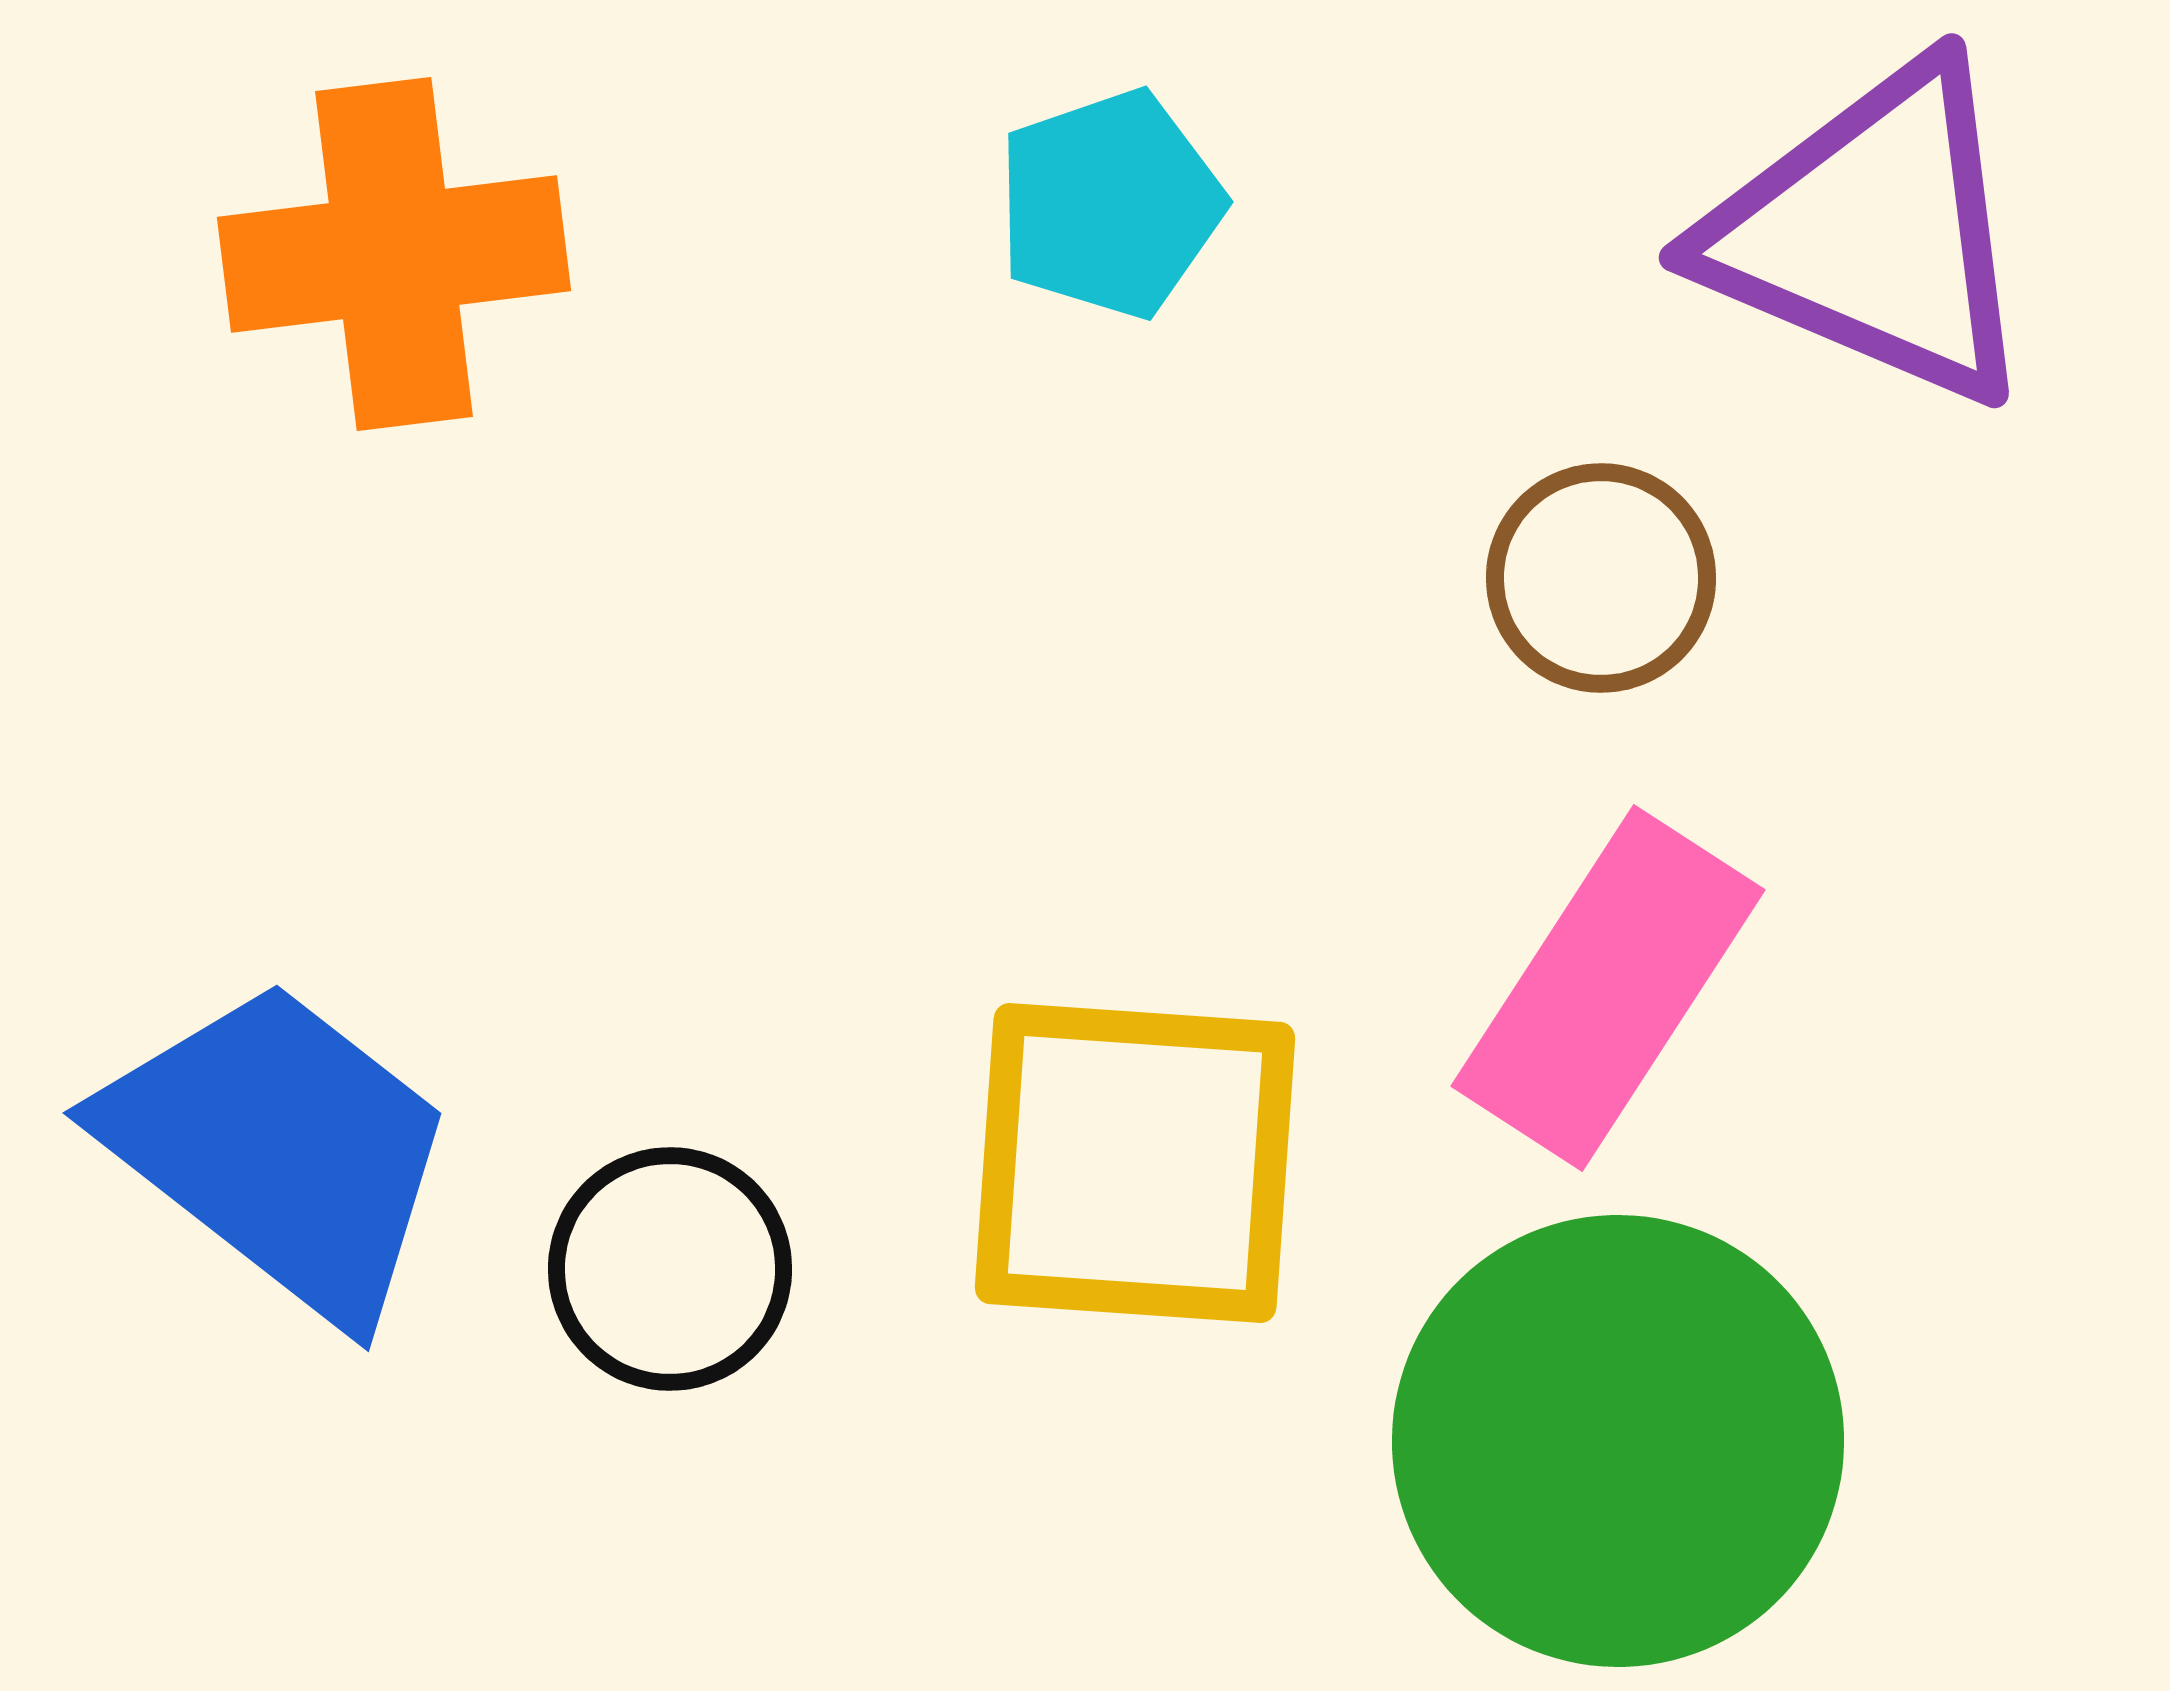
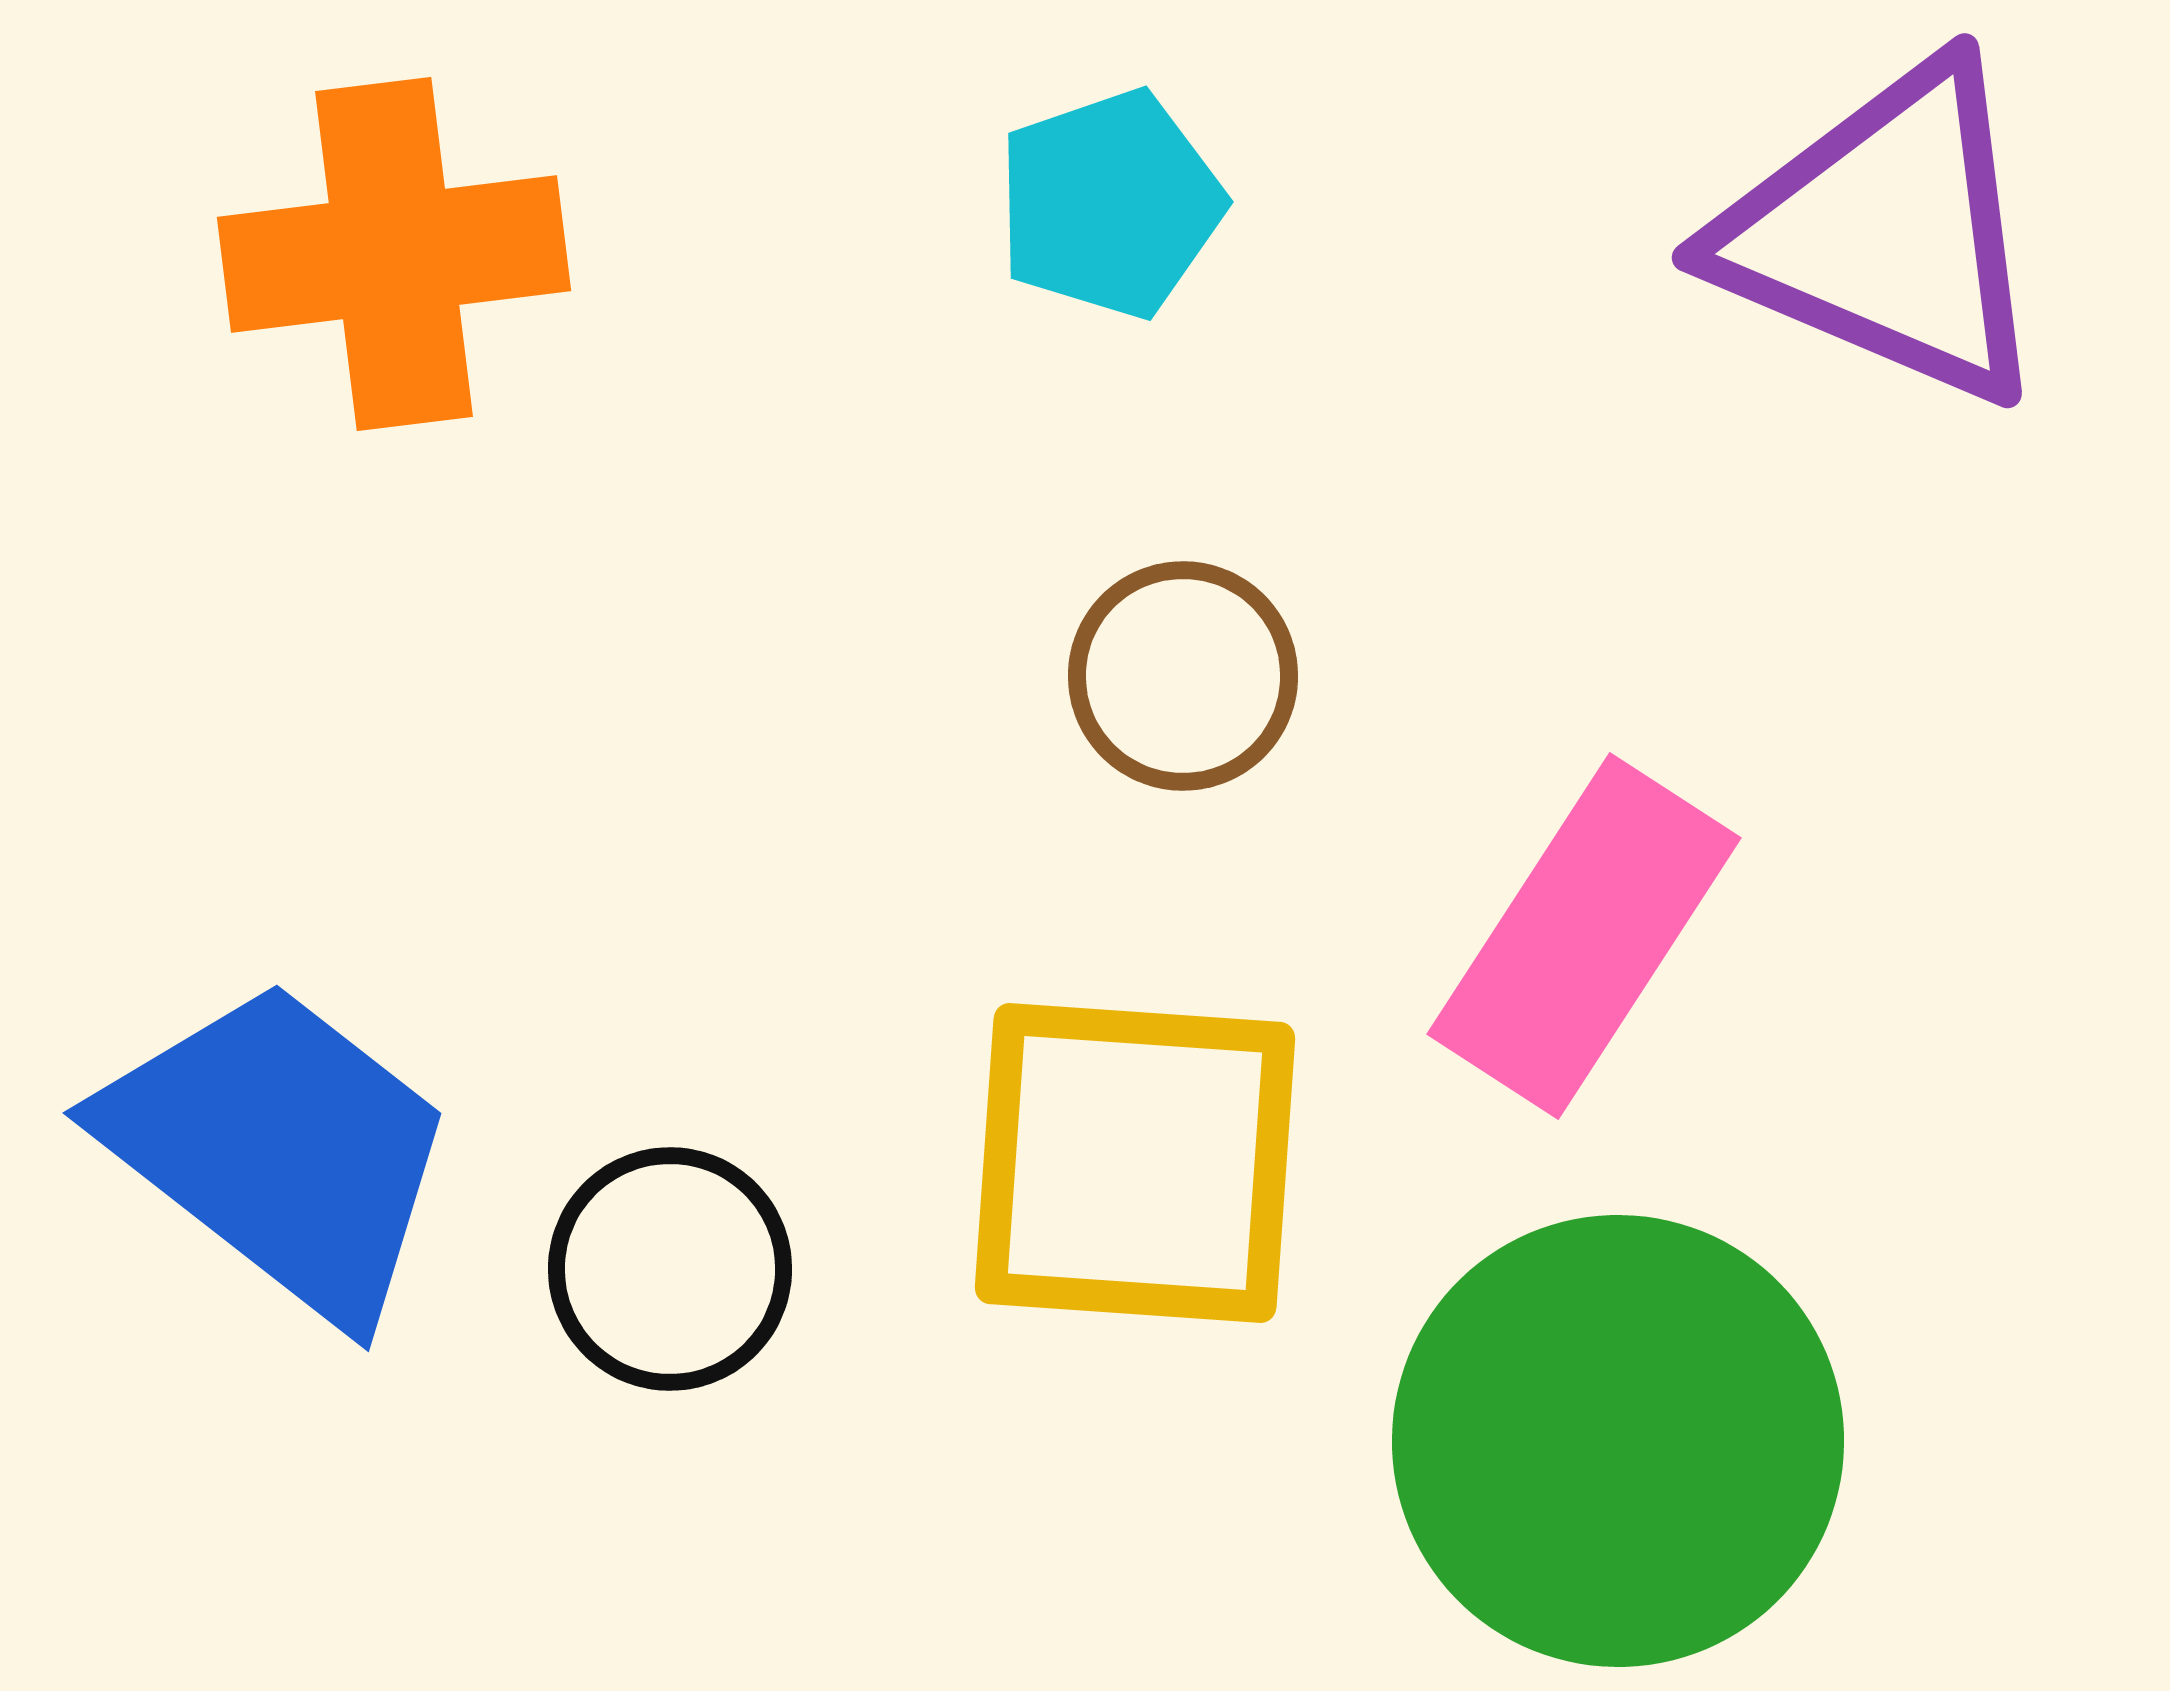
purple triangle: moved 13 px right
brown circle: moved 418 px left, 98 px down
pink rectangle: moved 24 px left, 52 px up
